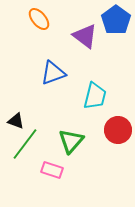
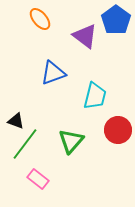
orange ellipse: moved 1 px right
pink rectangle: moved 14 px left, 9 px down; rotated 20 degrees clockwise
